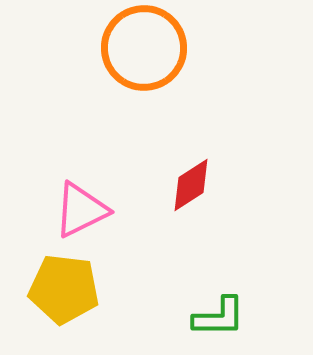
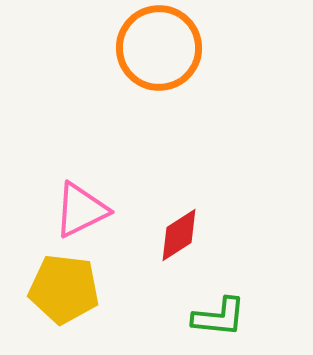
orange circle: moved 15 px right
red diamond: moved 12 px left, 50 px down
green L-shape: rotated 6 degrees clockwise
